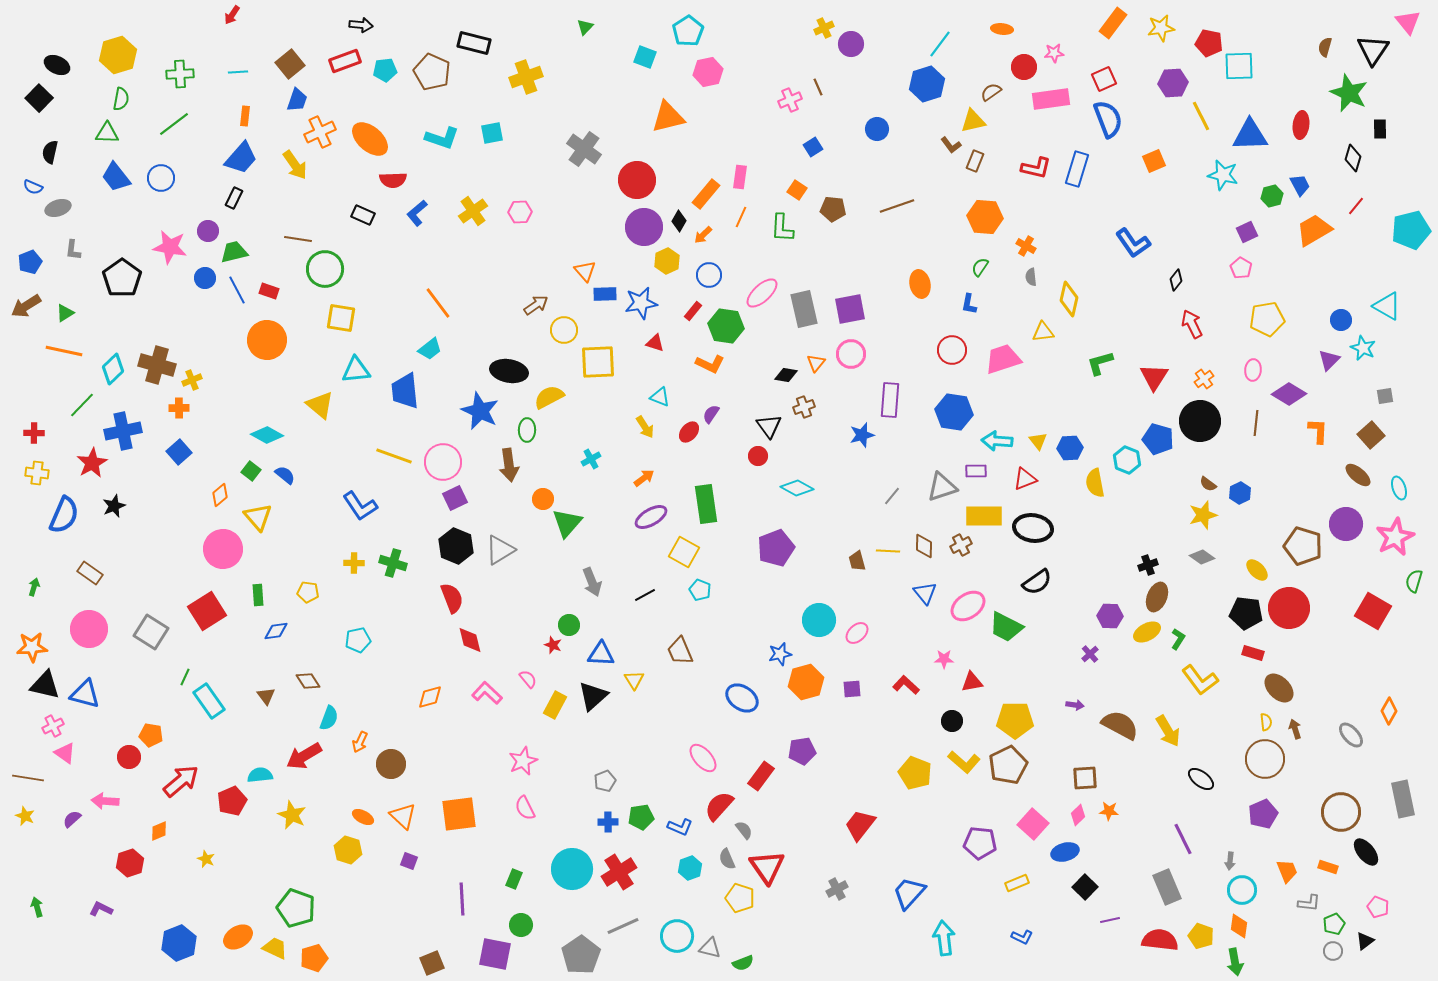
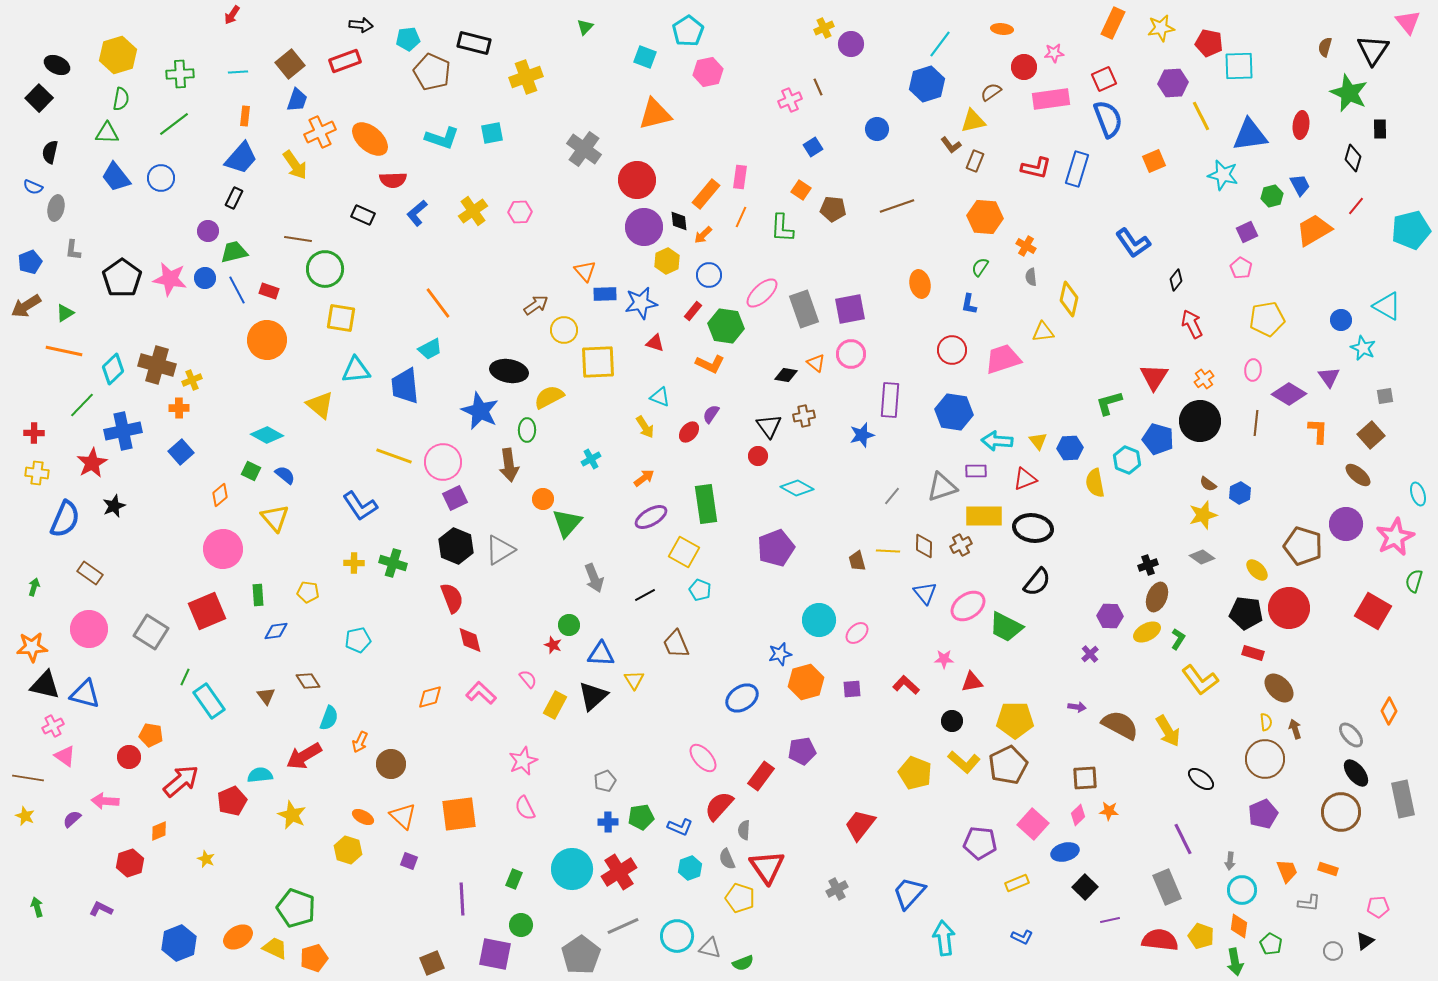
orange rectangle at (1113, 23): rotated 12 degrees counterclockwise
cyan pentagon at (385, 70): moved 23 px right, 31 px up
orange triangle at (668, 117): moved 13 px left, 3 px up
blue triangle at (1250, 135): rotated 6 degrees counterclockwise
orange square at (797, 190): moved 4 px right
gray ellipse at (58, 208): moved 2 px left; rotated 60 degrees counterclockwise
black diamond at (679, 221): rotated 35 degrees counterclockwise
pink star at (170, 247): moved 32 px down
gray rectangle at (804, 309): rotated 6 degrees counterclockwise
cyan trapezoid at (430, 349): rotated 10 degrees clockwise
purple triangle at (1329, 360): moved 17 px down; rotated 20 degrees counterclockwise
orange triangle at (816, 363): rotated 30 degrees counterclockwise
green L-shape at (1100, 363): moved 9 px right, 40 px down
blue trapezoid at (405, 391): moved 5 px up
brown cross at (804, 407): moved 9 px down; rotated 10 degrees clockwise
blue square at (179, 452): moved 2 px right
green square at (251, 471): rotated 12 degrees counterclockwise
cyan ellipse at (1399, 488): moved 19 px right, 6 px down
blue semicircle at (64, 515): moved 1 px right, 4 px down
yellow triangle at (258, 517): moved 17 px right, 1 px down
gray arrow at (592, 582): moved 2 px right, 4 px up
black semicircle at (1037, 582): rotated 16 degrees counterclockwise
red square at (207, 611): rotated 9 degrees clockwise
brown trapezoid at (680, 651): moved 4 px left, 7 px up
pink L-shape at (487, 693): moved 6 px left
blue ellipse at (742, 698): rotated 68 degrees counterclockwise
purple arrow at (1075, 705): moved 2 px right, 2 px down
pink triangle at (65, 753): moved 3 px down
gray semicircle at (744, 830): rotated 138 degrees counterclockwise
black ellipse at (1366, 852): moved 10 px left, 79 px up
orange rectangle at (1328, 867): moved 2 px down
pink pentagon at (1378, 907): rotated 25 degrees counterclockwise
green pentagon at (1334, 924): moved 63 px left, 20 px down; rotated 20 degrees counterclockwise
